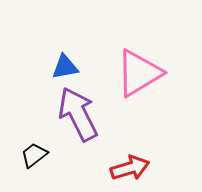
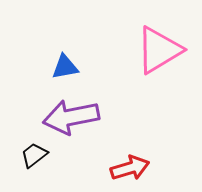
pink triangle: moved 20 px right, 23 px up
purple arrow: moved 7 px left, 3 px down; rotated 74 degrees counterclockwise
